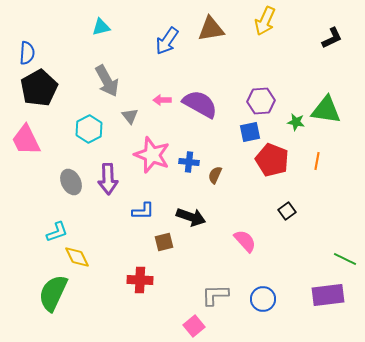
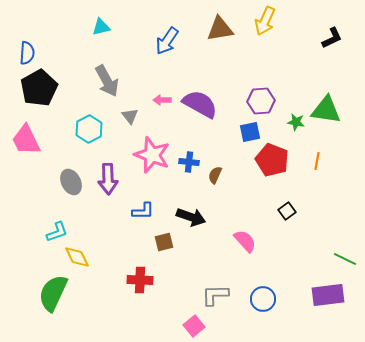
brown triangle: moved 9 px right
